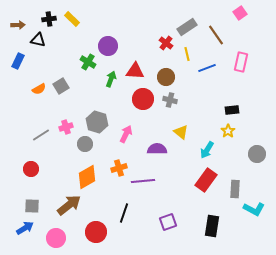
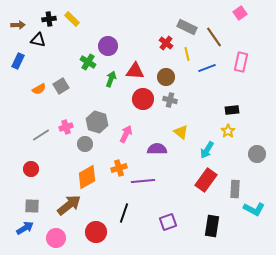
gray rectangle at (187, 27): rotated 60 degrees clockwise
brown line at (216, 35): moved 2 px left, 2 px down
